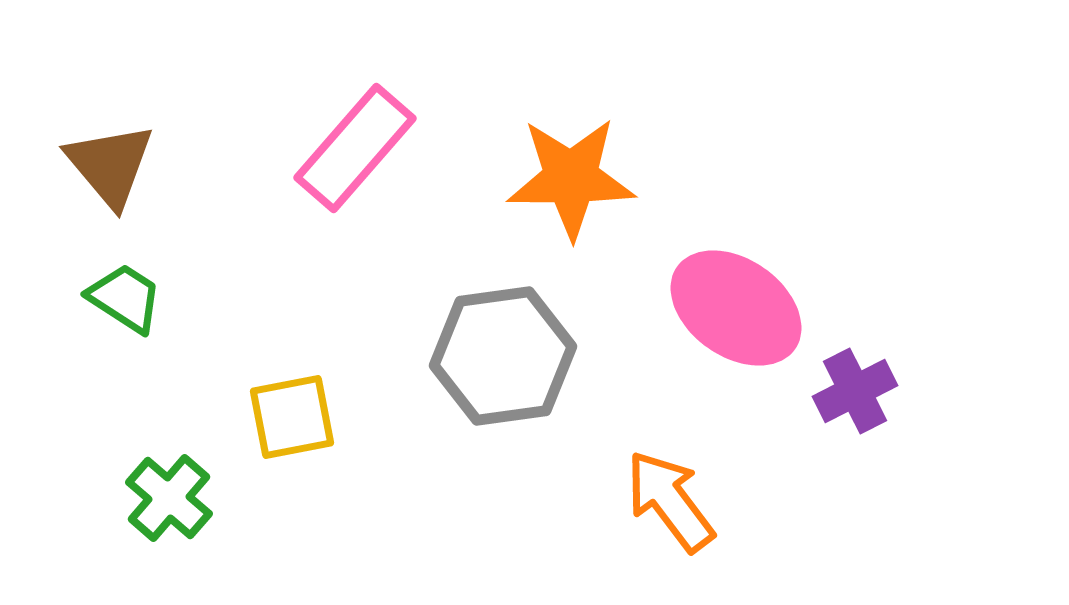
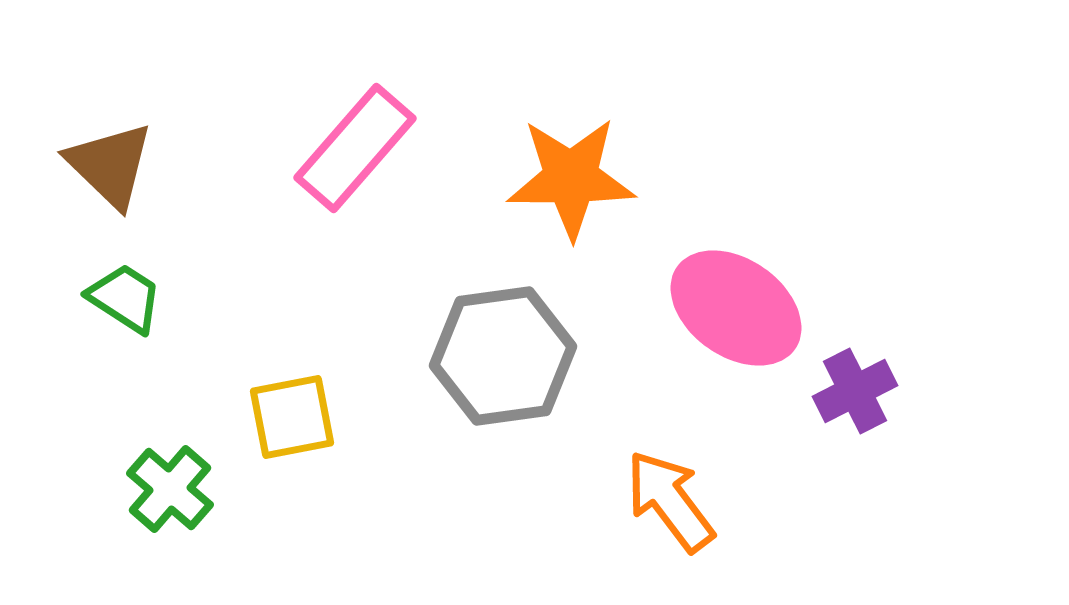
brown triangle: rotated 6 degrees counterclockwise
green cross: moved 1 px right, 9 px up
